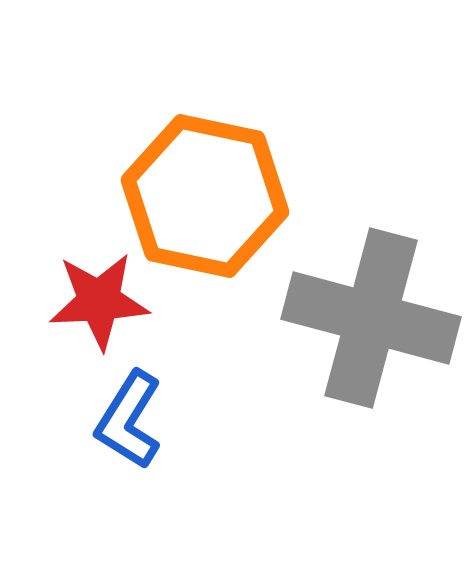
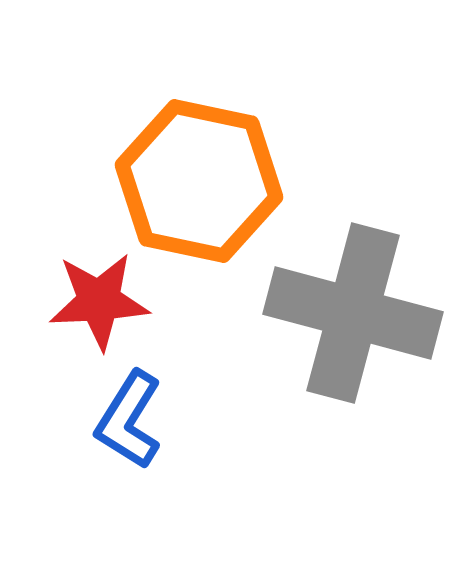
orange hexagon: moved 6 px left, 15 px up
gray cross: moved 18 px left, 5 px up
